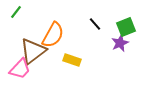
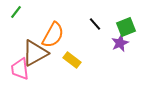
brown triangle: moved 2 px right, 2 px down; rotated 8 degrees clockwise
yellow rectangle: rotated 18 degrees clockwise
pink trapezoid: rotated 130 degrees clockwise
